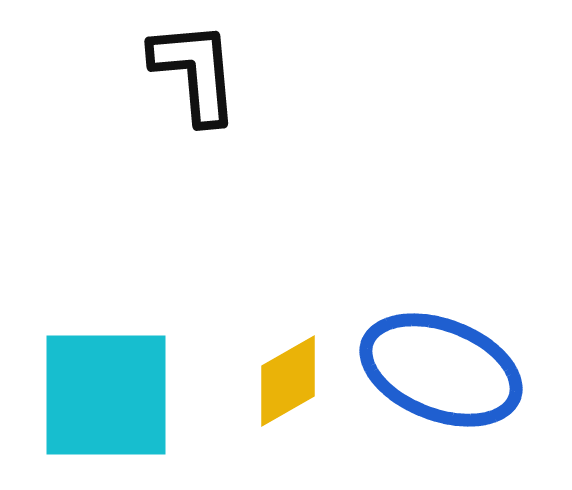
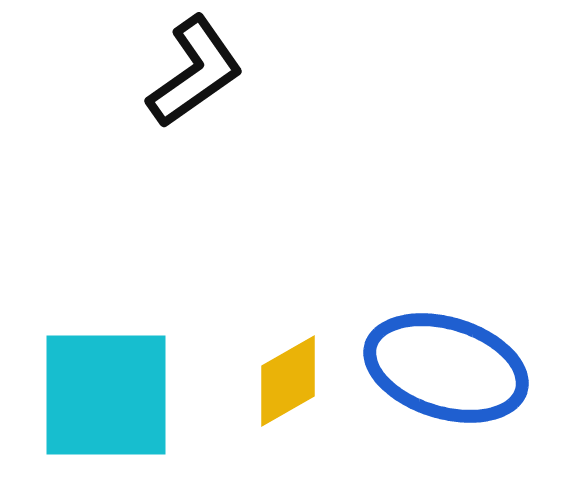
black L-shape: rotated 60 degrees clockwise
blue ellipse: moved 5 px right, 2 px up; rotated 4 degrees counterclockwise
